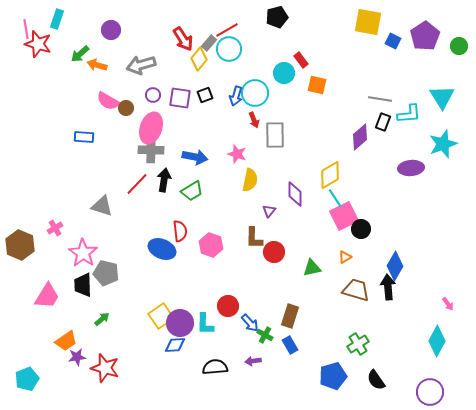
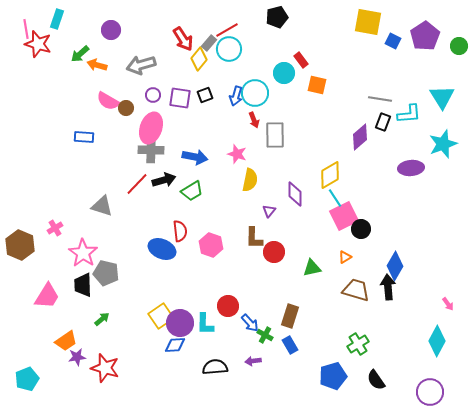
black arrow at (164, 180): rotated 65 degrees clockwise
